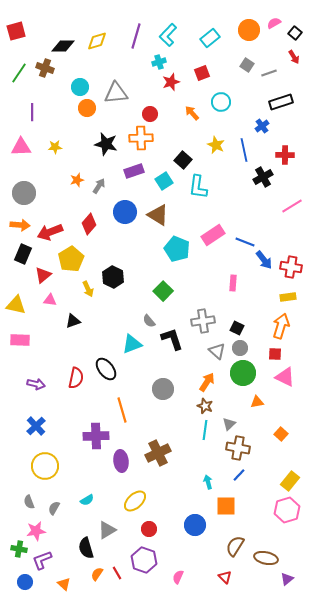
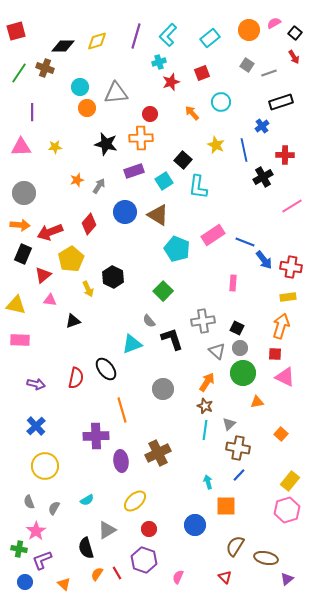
pink star at (36, 531): rotated 24 degrees counterclockwise
